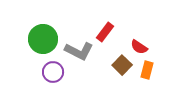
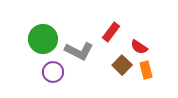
red rectangle: moved 6 px right
orange rectangle: moved 1 px left; rotated 30 degrees counterclockwise
